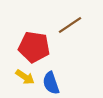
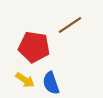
yellow arrow: moved 3 px down
